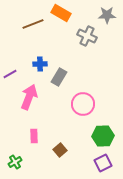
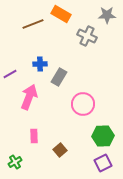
orange rectangle: moved 1 px down
